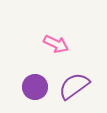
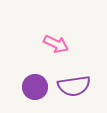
purple semicircle: rotated 152 degrees counterclockwise
